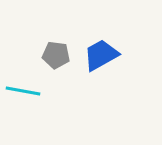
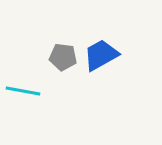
gray pentagon: moved 7 px right, 2 px down
